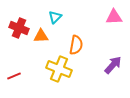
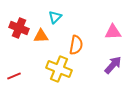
pink triangle: moved 1 px left, 15 px down
